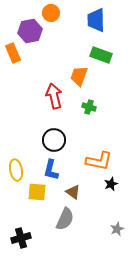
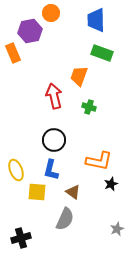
green rectangle: moved 1 px right, 2 px up
yellow ellipse: rotated 10 degrees counterclockwise
